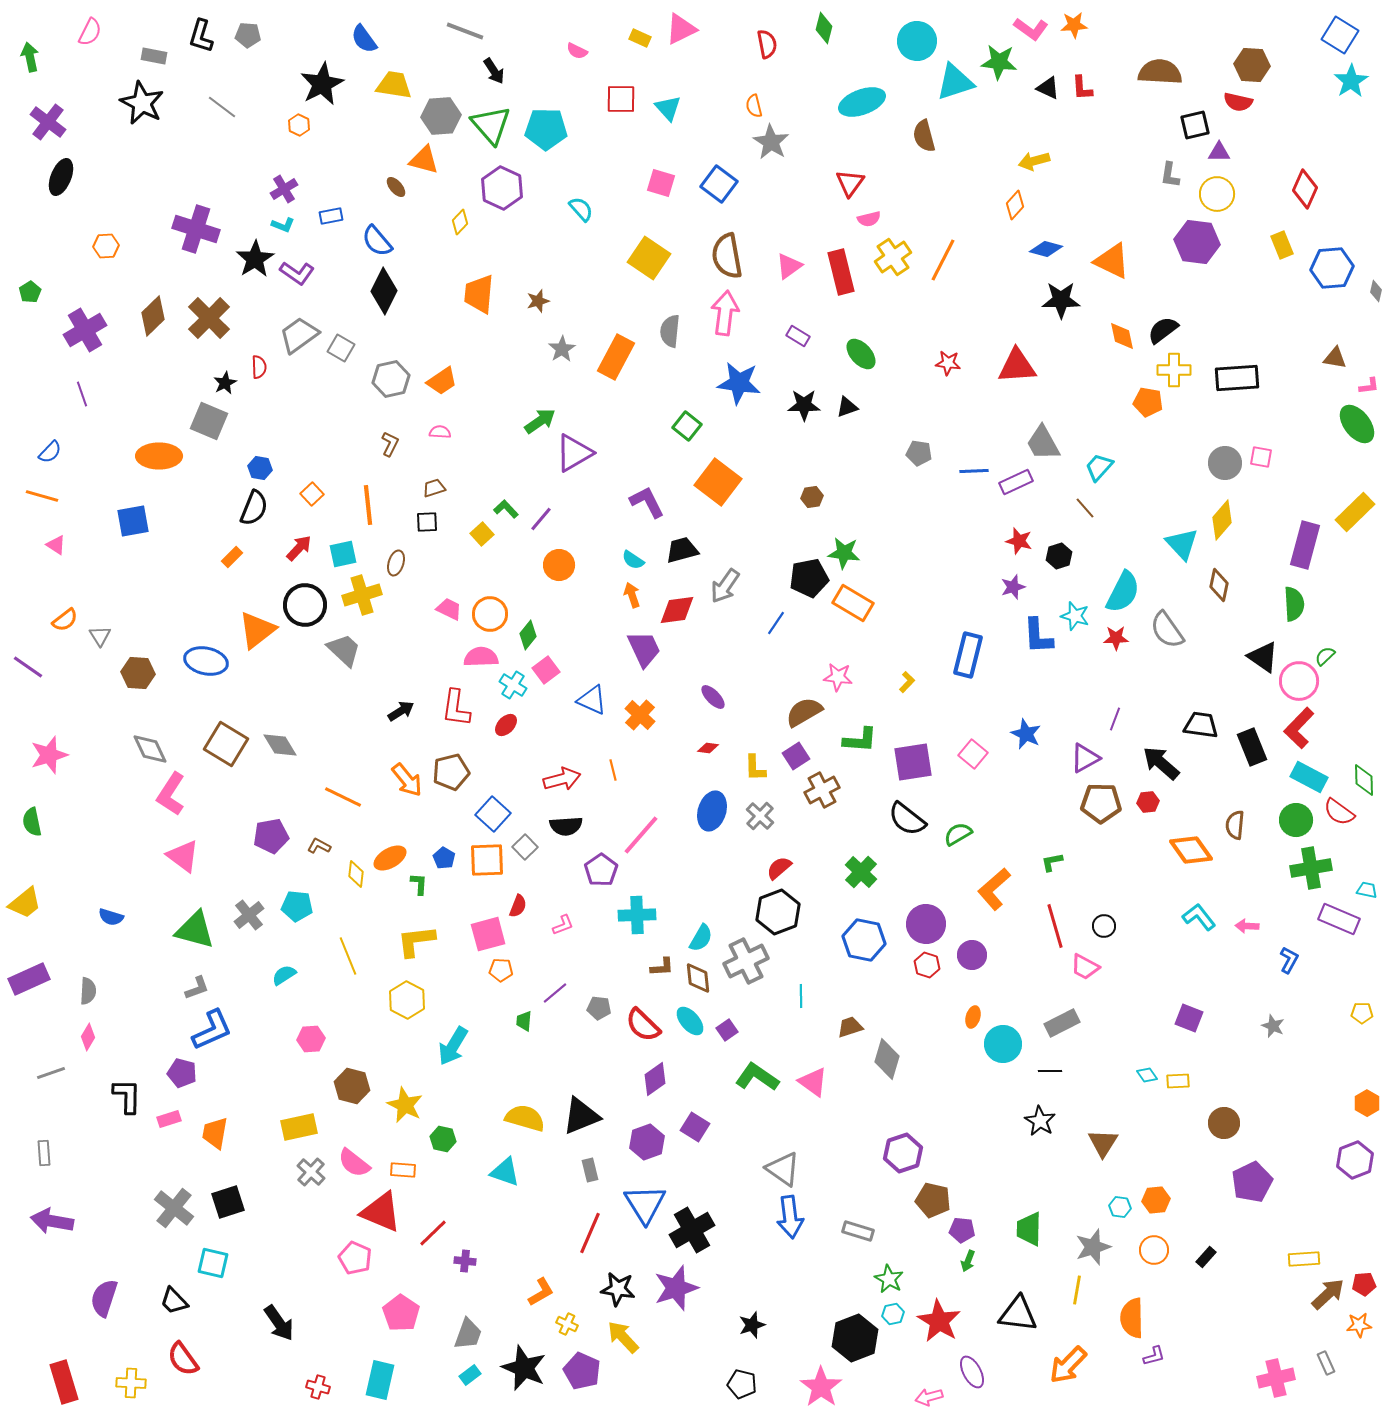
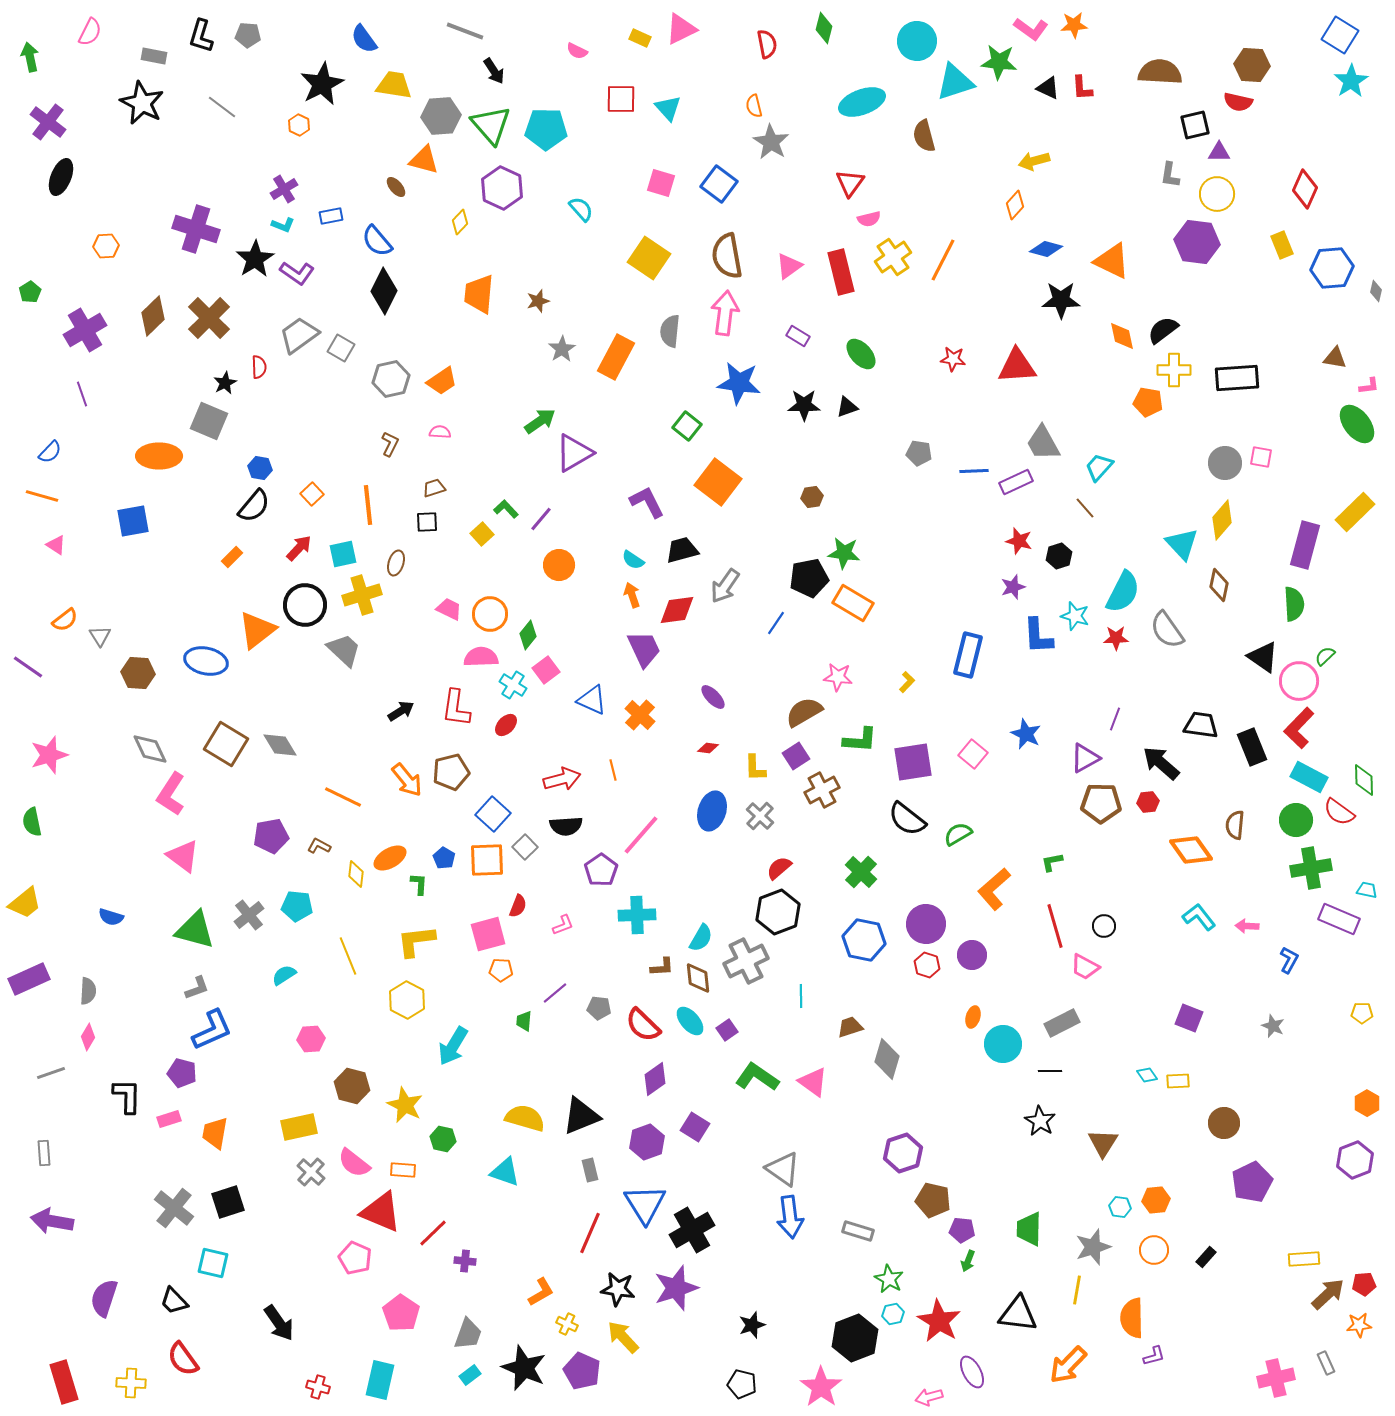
red star at (948, 363): moved 5 px right, 4 px up
black semicircle at (254, 508): moved 2 px up; rotated 18 degrees clockwise
